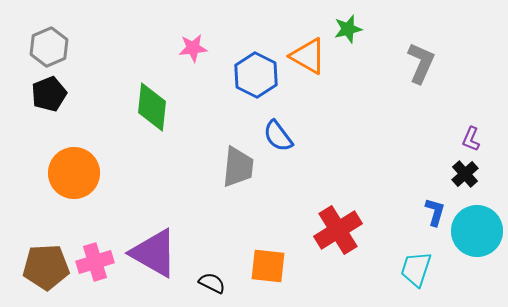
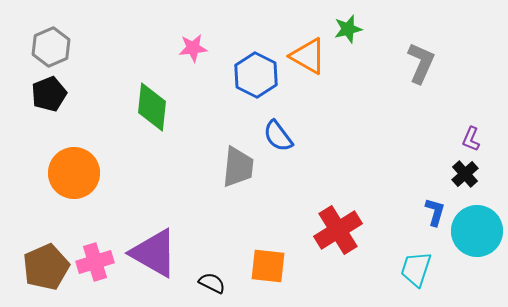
gray hexagon: moved 2 px right
brown pentagon: rotated 21 degrees counterclockwise
